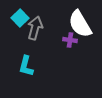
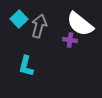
cyan square: moved 1 px left, 1 px down
white semicircle: rotated 20 degrees counterclockwise
gray arrow: moved 4 px right, 2 px up
